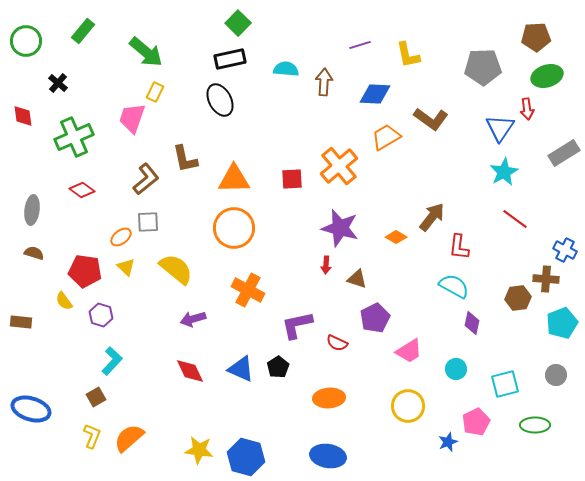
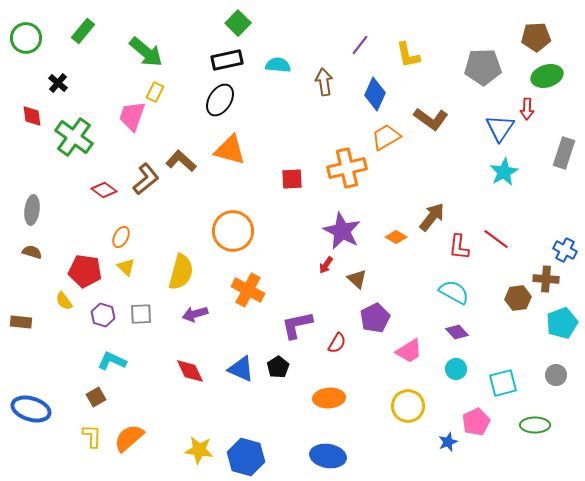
green circle at (26, 41): moved 3 px up
purple line at (360, 45): rotated 35 degrees counterclockwise
black rectangle at (230, 59): moved 3 px left, 1 px down
cyan semicircle at (286, 69): moved 8 px left, 4 px up
brown arrow at (324, 82): rotated 12 degrees counterclockwise
blue diamond at (375, 94): rotated 68 degrees counterclockwise
black ellipse at (220, 100): rotated 60 degrees clockwise
red arrow at (527, 109): rotated 10 degrees clockwise
red diamond at (23, 116): moved 9 px right
pink trapezoid at (132, 118): moved 2 px up
green cross at (74, 137): rotated 30 degrees counterclockwise
gray rectangle at (564, 153): rotated 40 degrees counterclockwise
brown L-shape at (185, 159): moved 4 px left, 2 px down; rotated 144 degrees clockwise
orange cross at (339, 166): moved 8 px right, 2 px down; rotated 27 degrees clockwise
orange triangle at (234, 179): moved 4 px left, 29 px up; rotated 16 degrees clockwise
red diamond at (82, 190): moved 22 px right
red line at (515, 219): moved 19 px left, 20 px down
gray square at (148, 222): moved 7 px left, 92 px down
orange circle at (234, 228): moved 1 px left, 3 px down
purple star at (340, 228): moved 2 px right, 3 px down; rotated 12 degrees clockwise
orange ellipse at (121, 237): rotated 25 degrees counterclockwise
brown semicircle at (34, 253): moved 2 px left, 1 px up
red arrow at (326, 265): rotated 30 degrees clockwise
yellow semicircle at (176, 269): moved 5 px right, 3 px down; rotated 66 degrees clockwise
brown triangle at (357, 279): rotated 25 degrees clockwise
cyan semicircle at (454, 286): moved 6 px down
purple hexagon at (101, 315): moved 2 px right
purple arrow at (193, 319): moved 2 px right, 5 px up
purple diamond at (472, 323): moved 15 px left, 9 px down; rotated 55 degrees counterclockwise
red semicircle at (337, 343): rotated 85 degrees counterclockwise
cyan L-shape at (112, 361): rotated 108 degrees counterclockwise
cyan square at (505, 384): moved 2 px left, 1 px up
yellow L-shape at (92, 436): rotated 20 degrees counterclockwise
